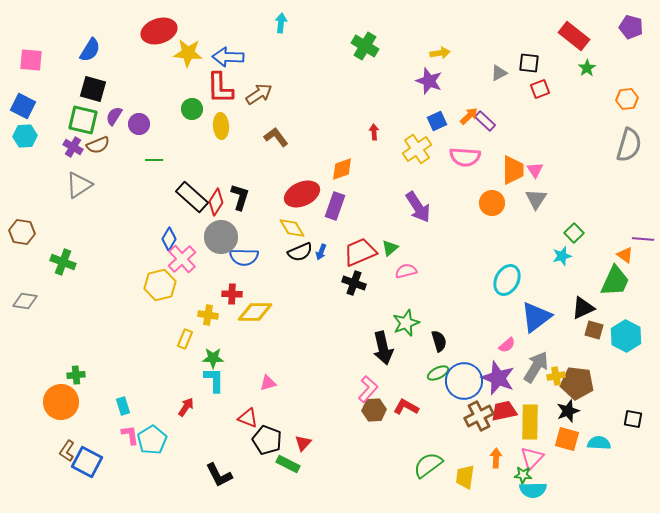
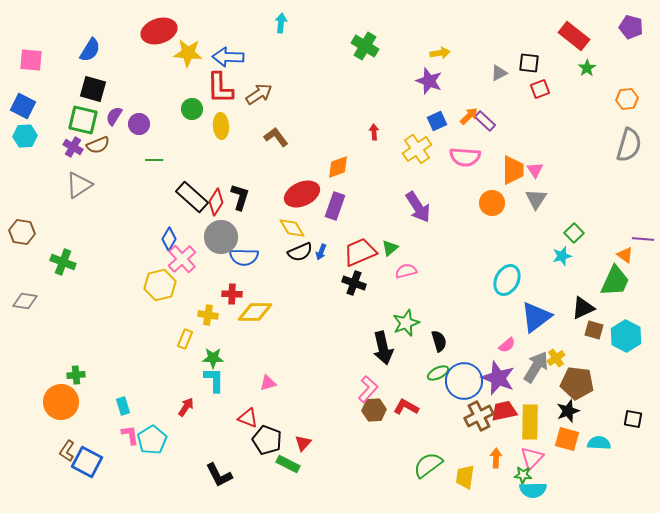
orange diamond at (342, 169): moved 4 px left, 2 px up
yellow cross at (556, 376): moved 18 px up; rotated 24 degrees counterclockwise
